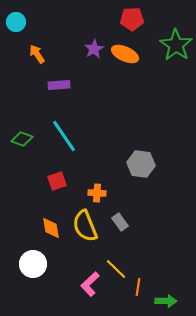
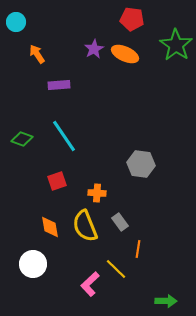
red pentagon: rotated 10 degrees clockwise
orange diamond: moved 1 px left, 1 px up
orange line: moved 38 px up
